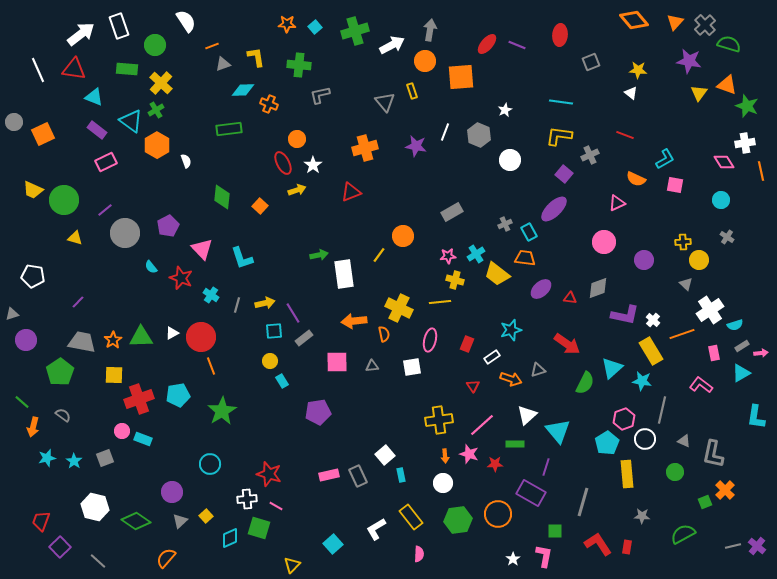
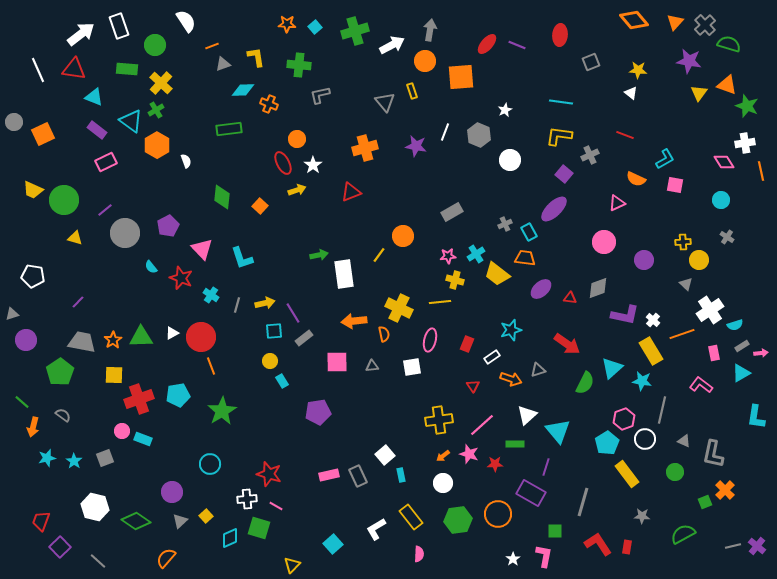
orange arrow at (445, 456): moved 2 px left; rotated 56 degrees clockwise
yellow rectangle at (627, 474): rotated 32 degrees counterclockwise
